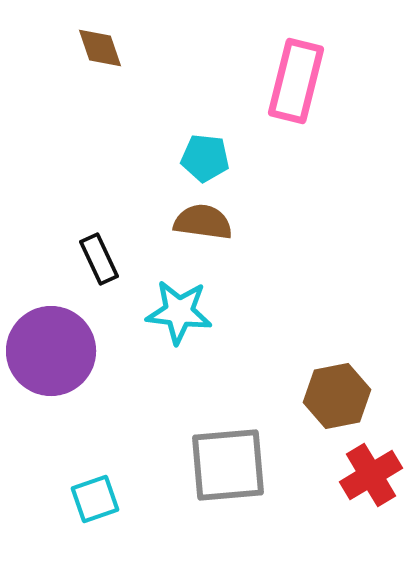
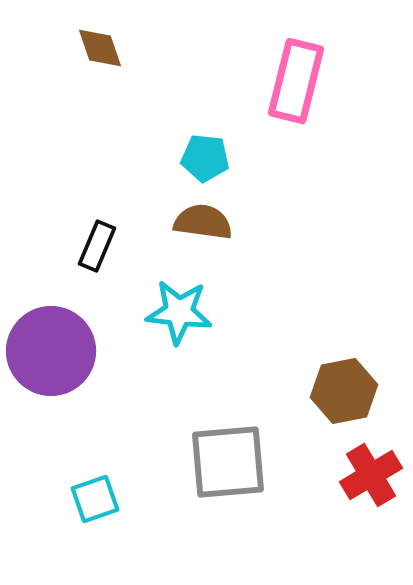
black rectangle: moved 2 px left, 13 px up; rotated 48 degrees clockwise
brown hexagon: moved 7 px right, 5 px up
gray square: moved 3 px up
